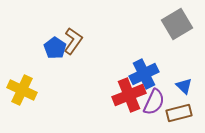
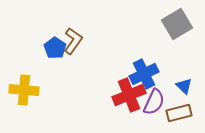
yellow cross: moved 2 px right; rotated 20 degrees counterclockwise
